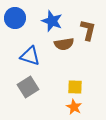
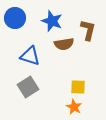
yellow square: moved 3 px right
